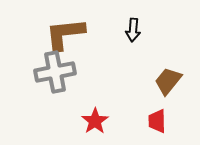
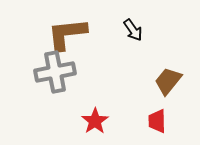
black arrow: rotated 40 degrees counterclockwise
brown L-shape: moved 2 px right
